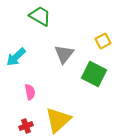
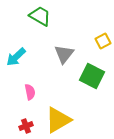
green square: moved 2 px left, 2 px down
yellow triangle: rotated 12 degrees clockwise
